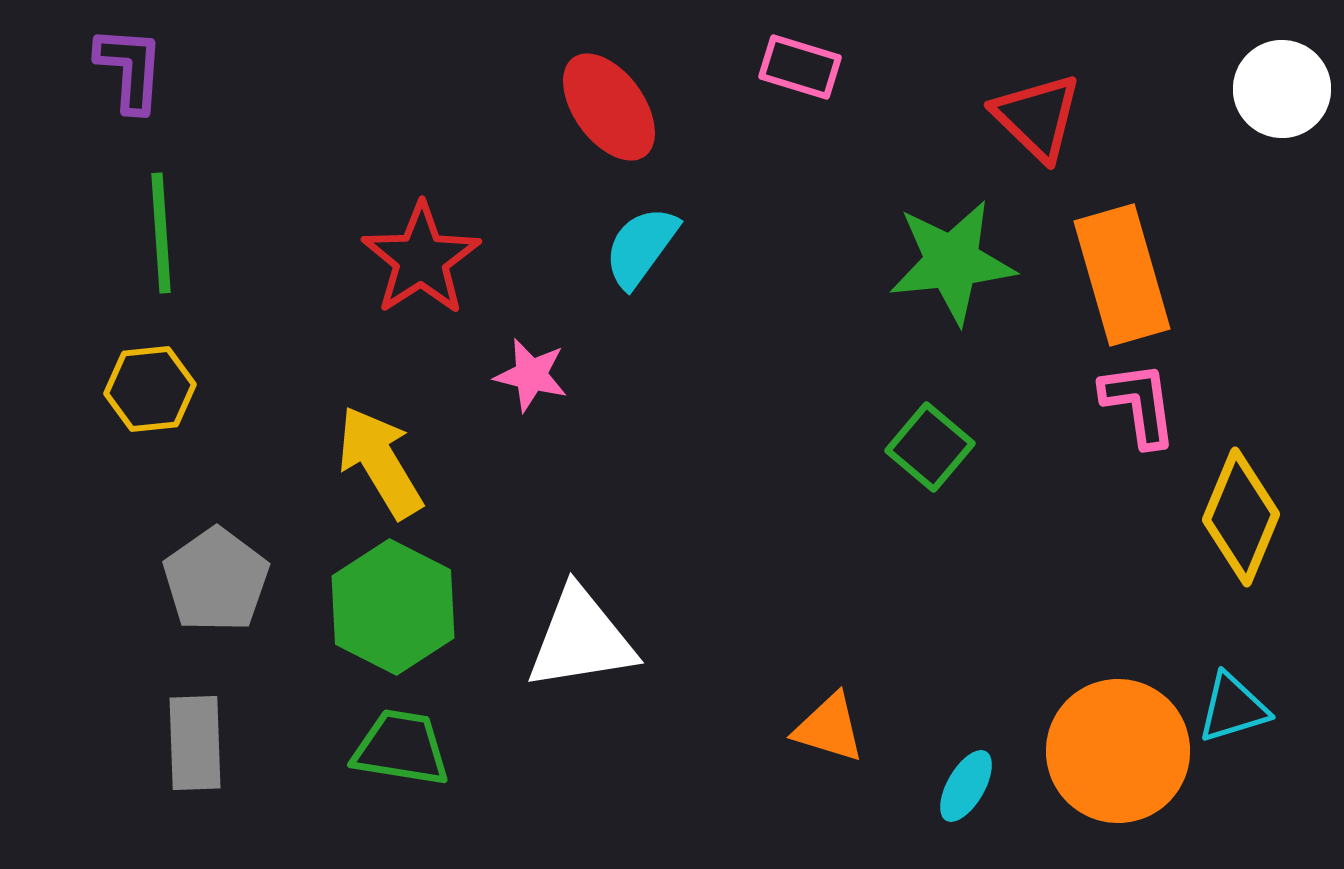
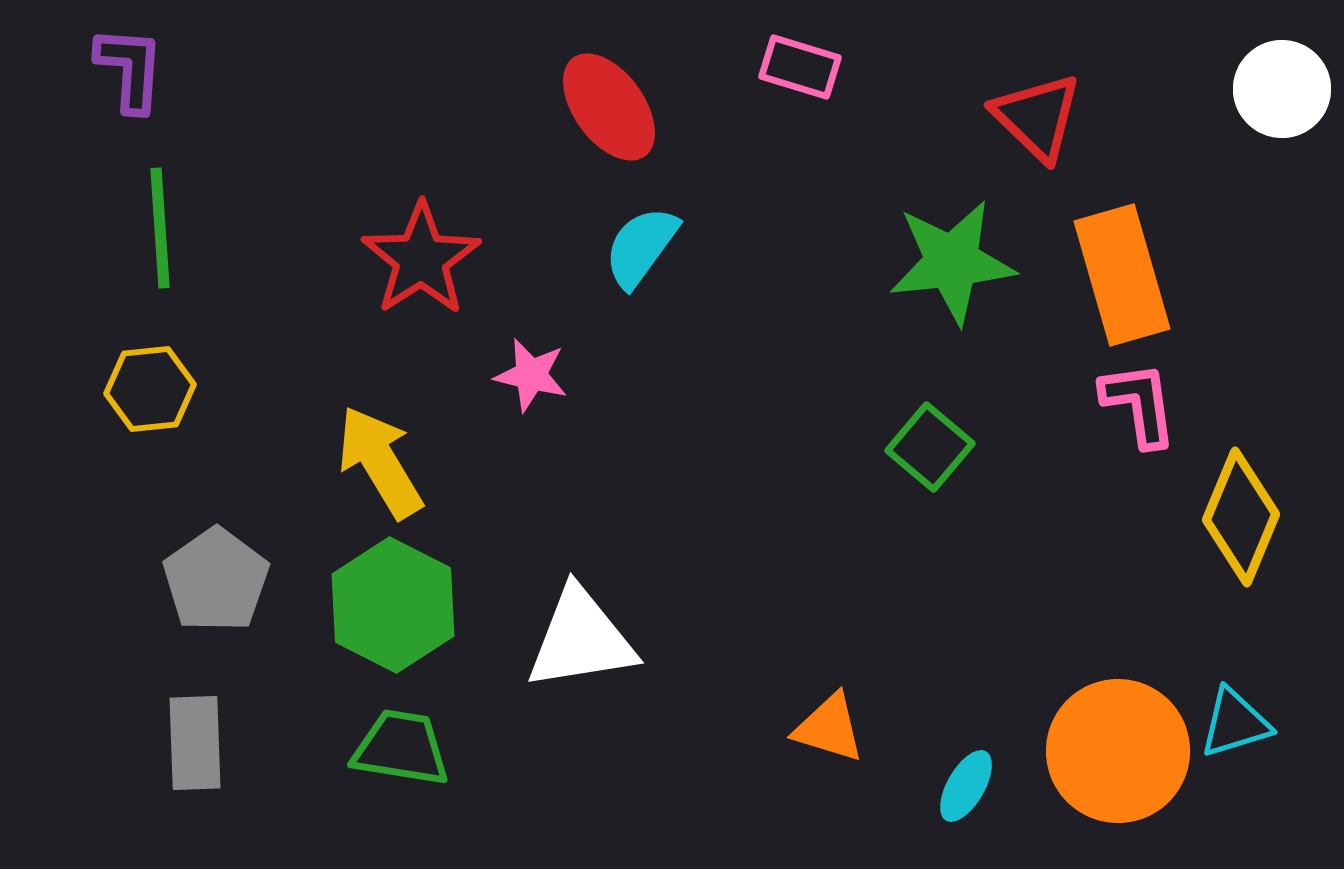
green line: moved 1 px left, 5 px up
green hexagon: moved 2 px up
cyan triangle: moved 2 px right, 15 px down
